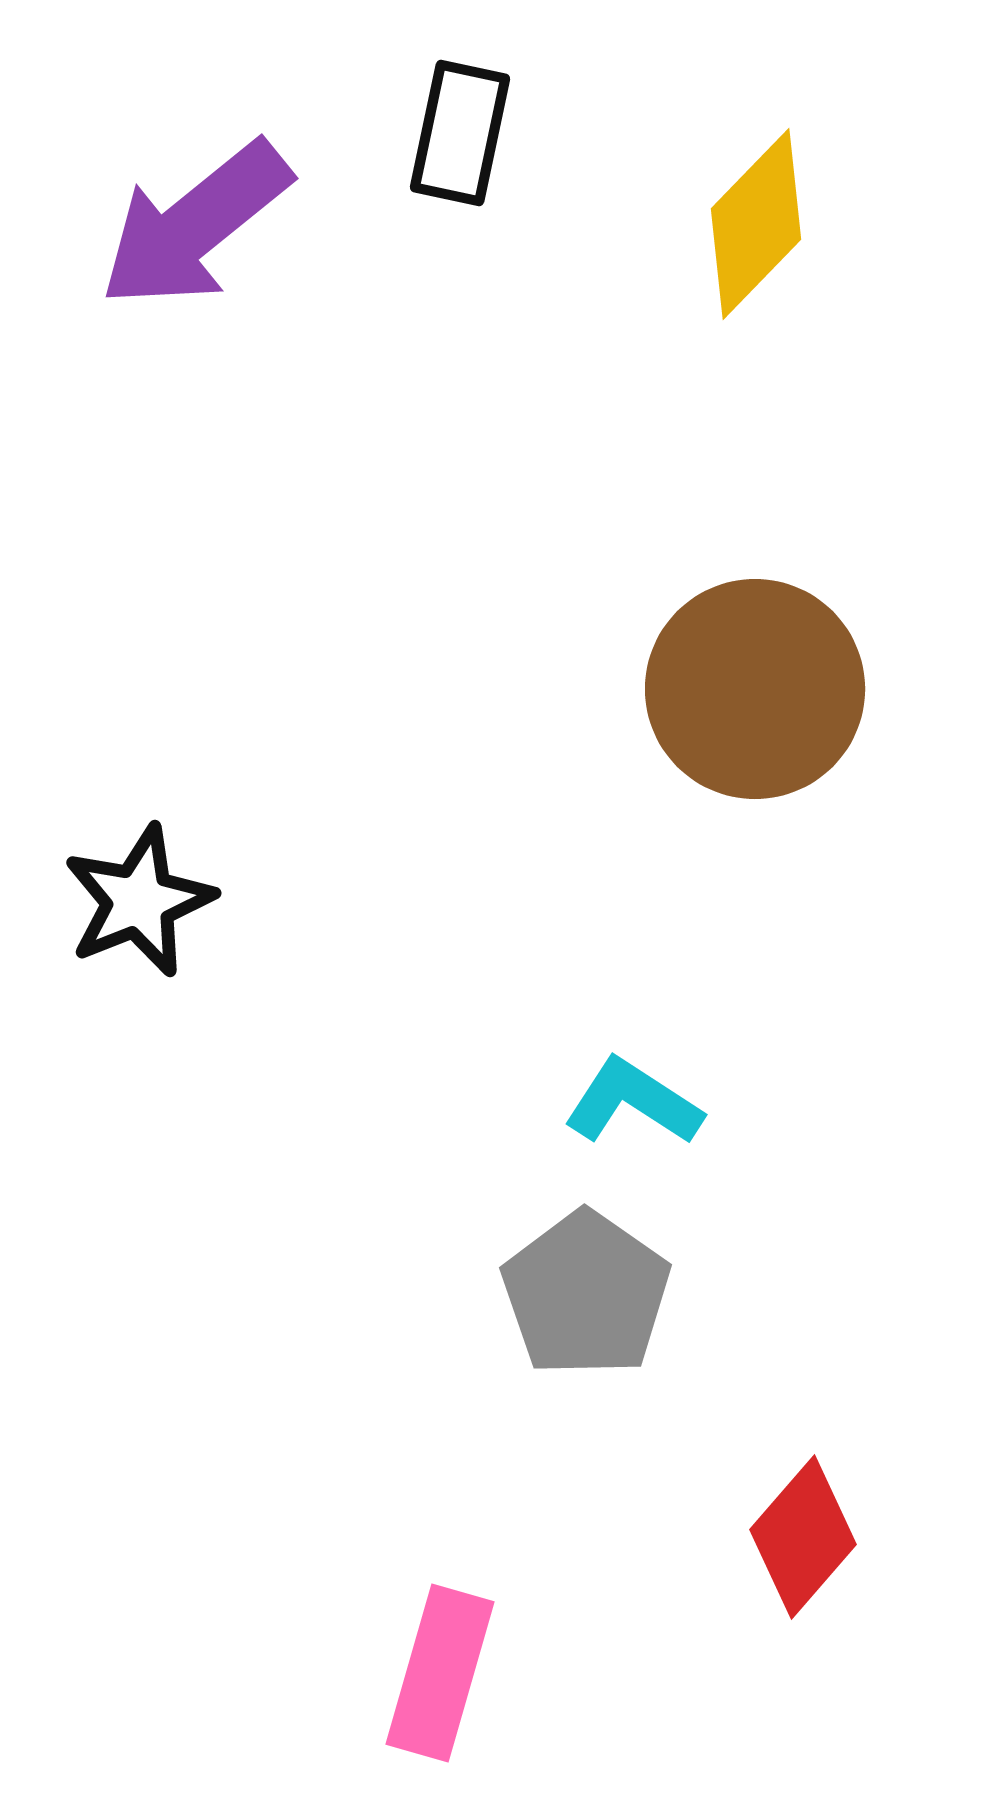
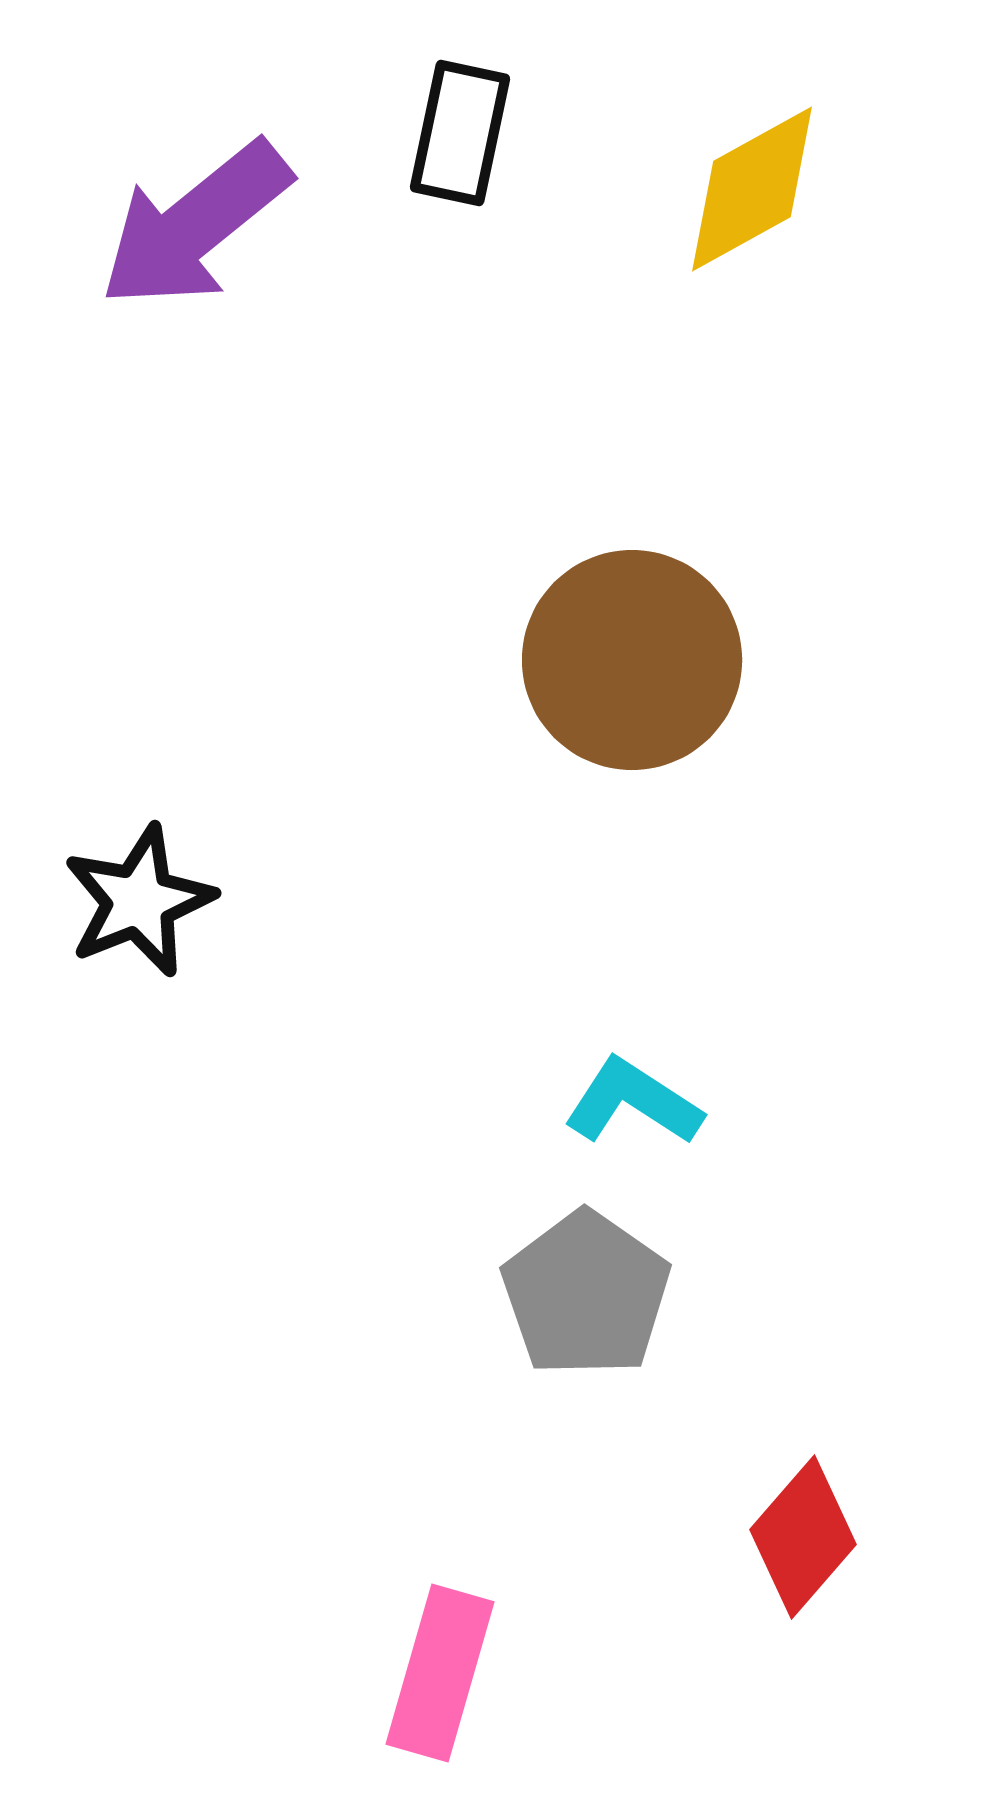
yellow diamond: moved 4 px left, 35 px up; rotated 17 degrees clockwise
brown circle: moved 123 px left, 29 px up
